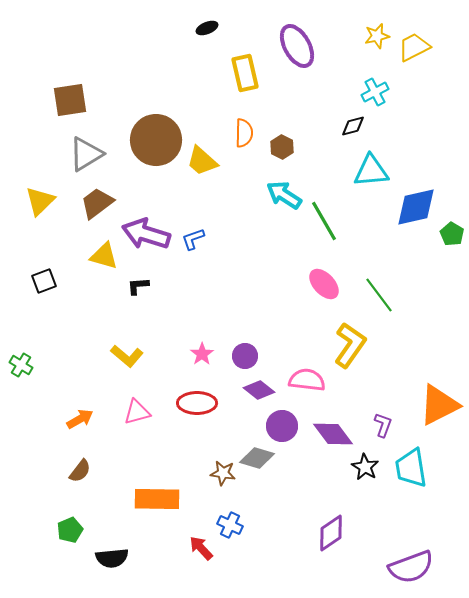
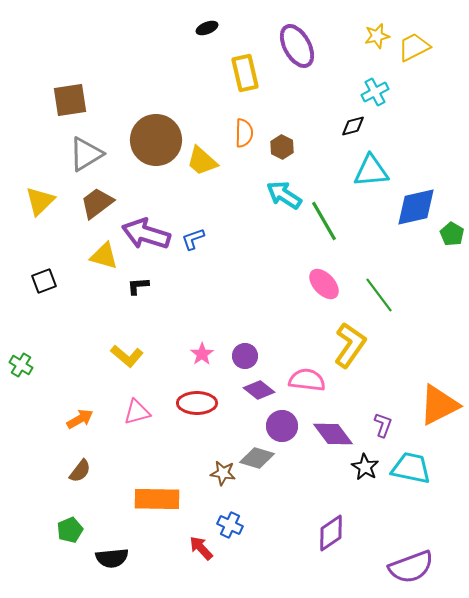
cyan trapezoid at (411, 468): rotated 111 degrees clockwise
